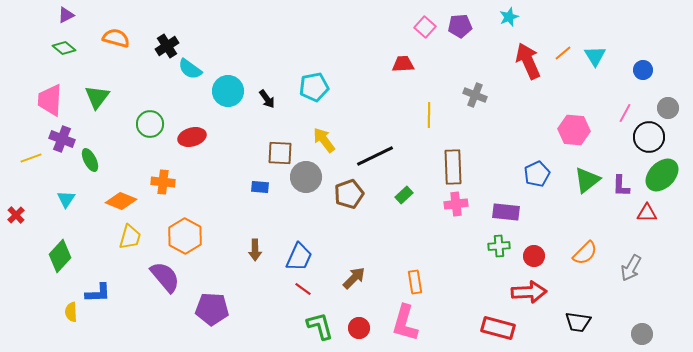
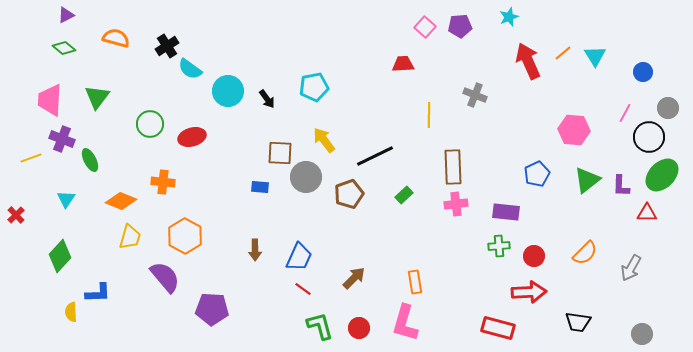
blue circle at (643, 70): moved 2 px down
